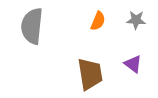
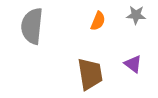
gray star: moved 5 px up
